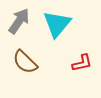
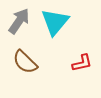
cyan triangle: moved 2 px left, 2 px up
